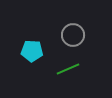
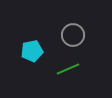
cyan pentagon: rotated 15 degrees counterclockwise
